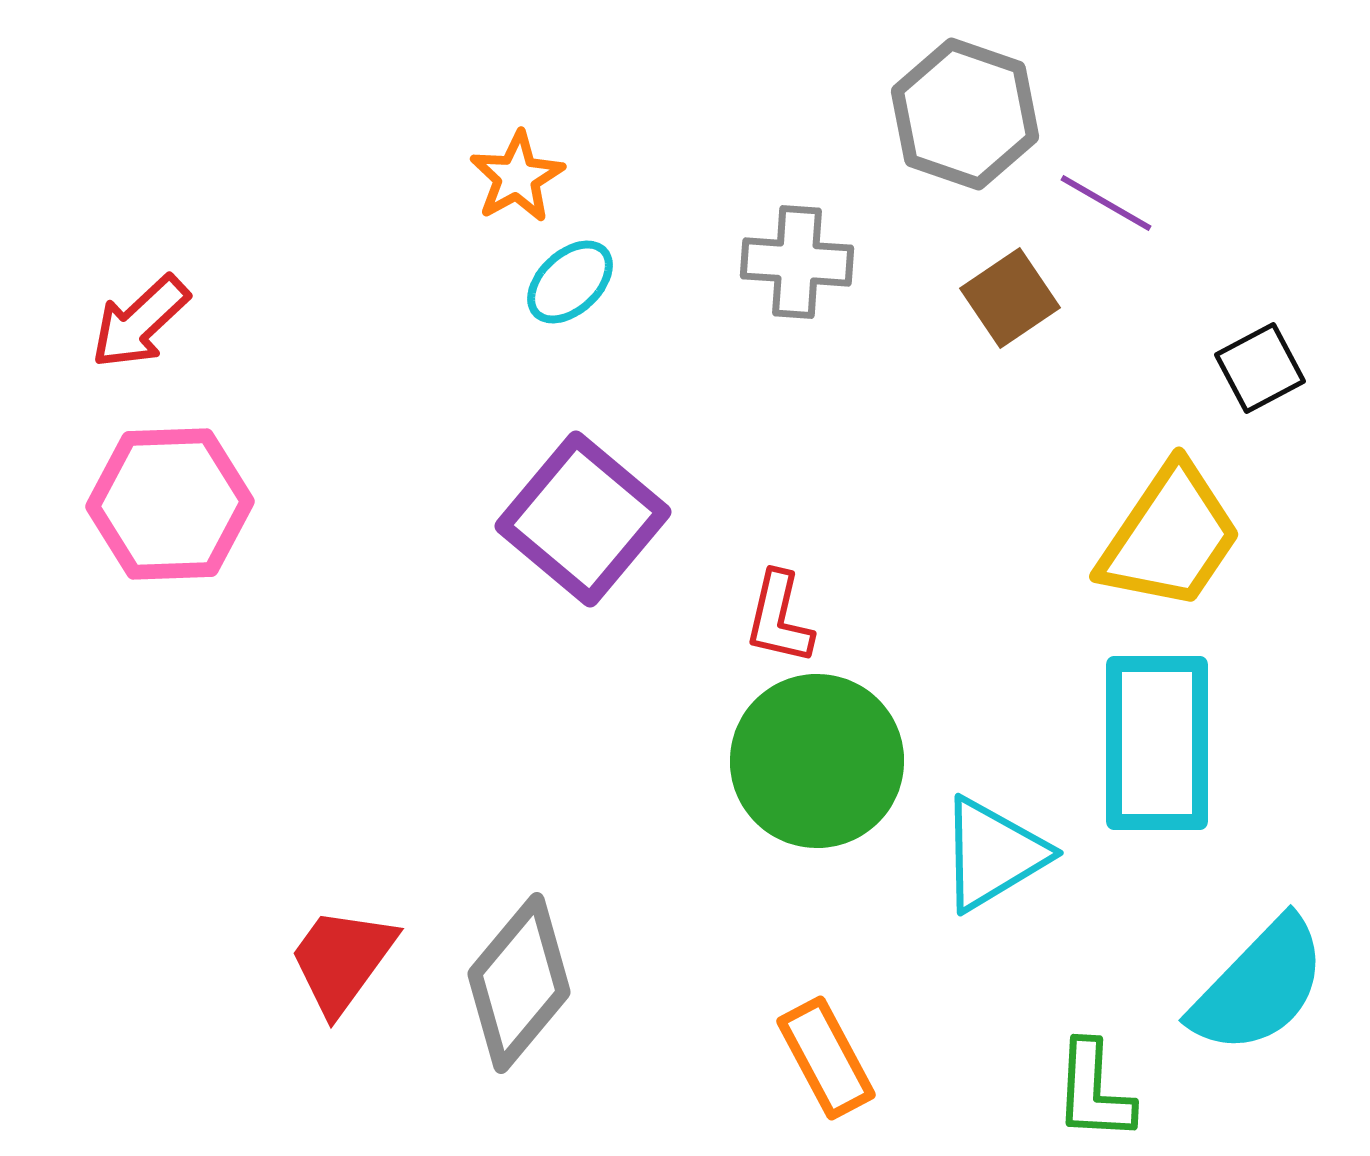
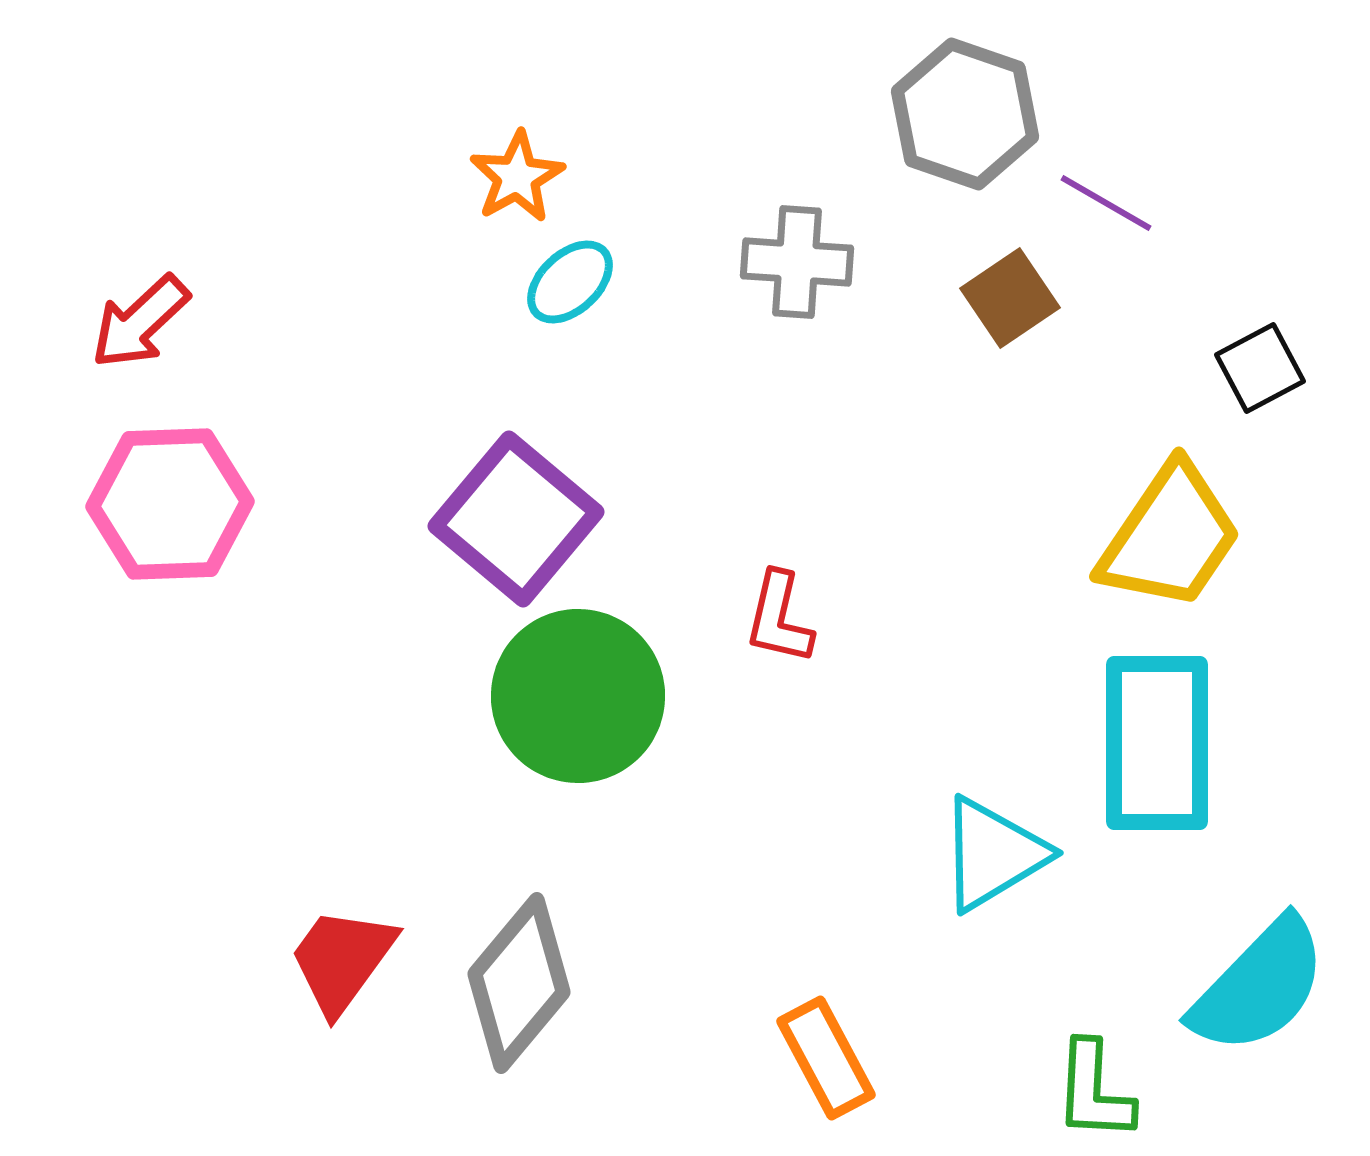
purple square: moved 67 px left
green circle: moved 239 px left, 65 px up
